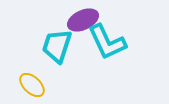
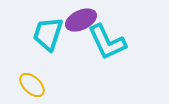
purple ellipse: moved 2 px left
cyan trapezoid: moved 9 px left, 12 px up
